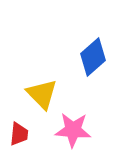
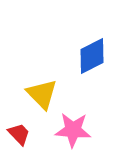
blue diamond: moved 1 px left, 1 px up; rotated 15 degrees clockwise
red trapezoid: rotated 50 degrees counterclockwise
